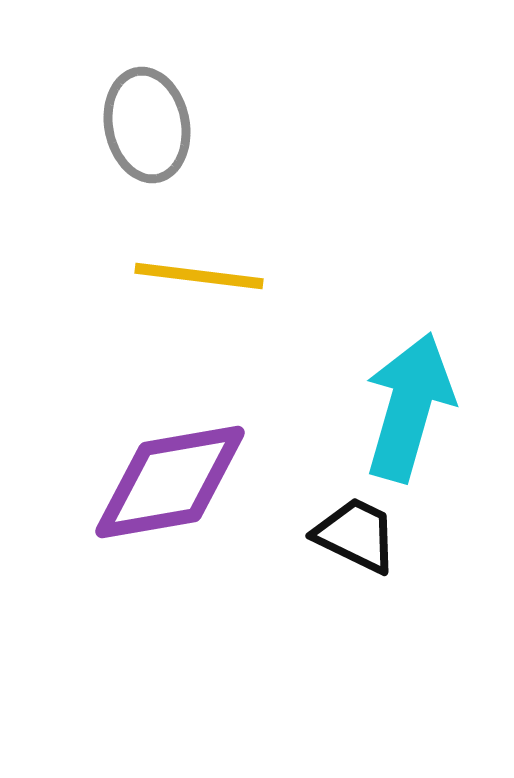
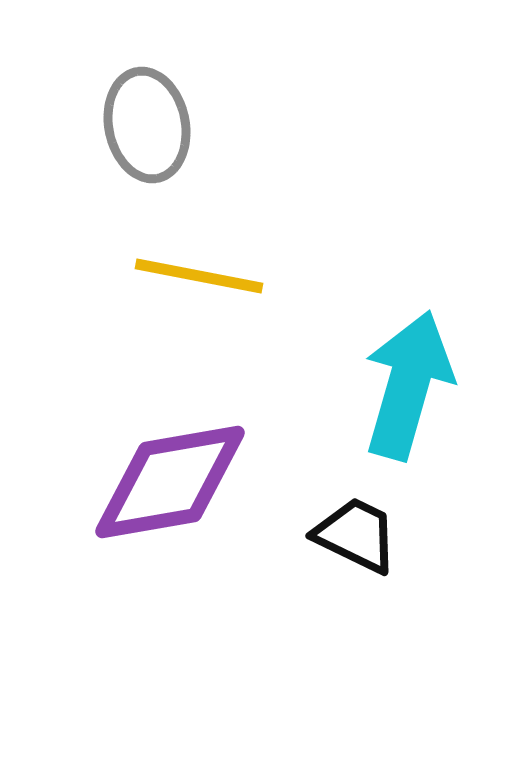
yellow line: rotated 4 degrees clockwise
cyan arrow: moved 1 px left, 22 px up
